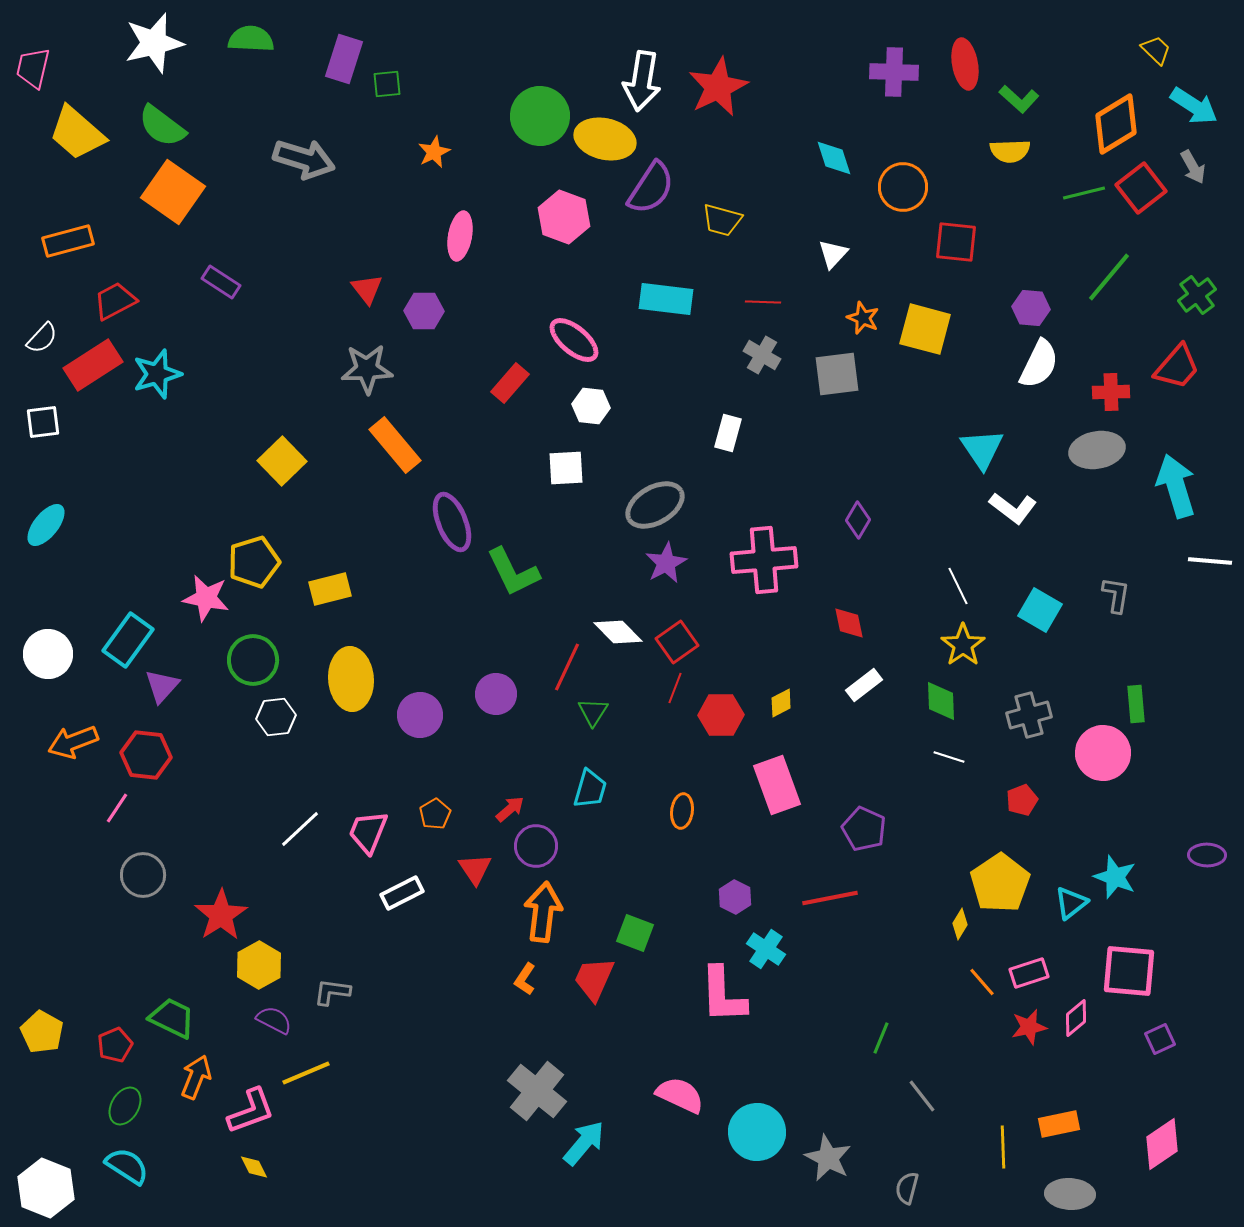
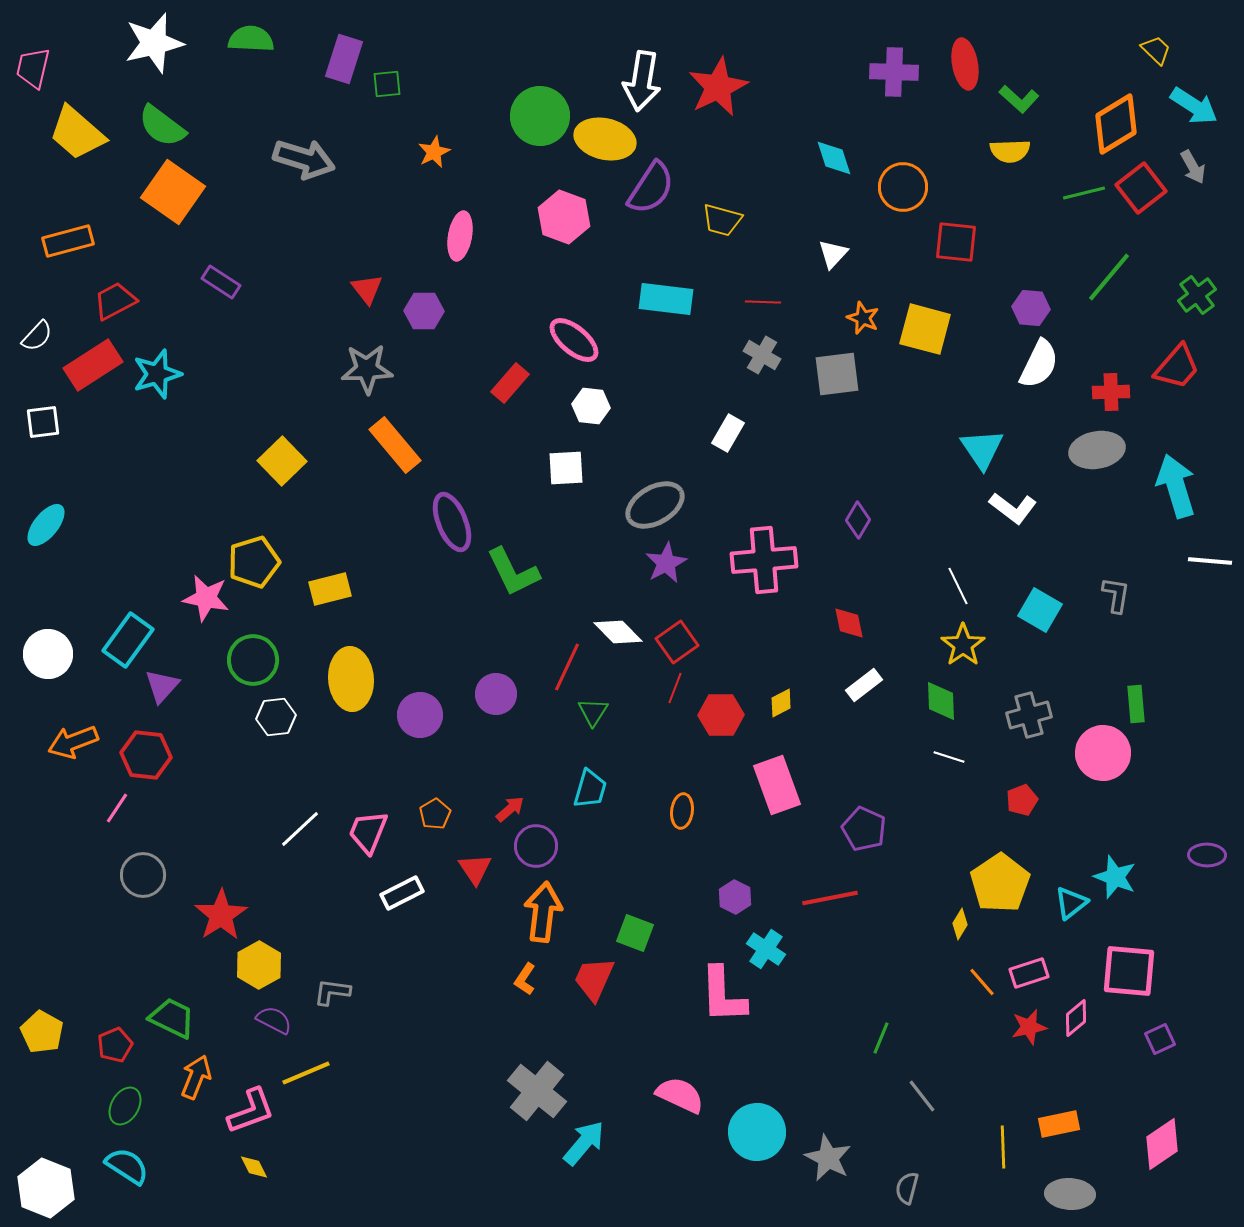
white semicircle at (42, 338): moved 5 px left, 2 px up
white rectangle at (728, 433): rotated 15 degrees clockwise
